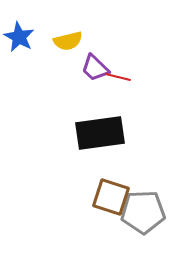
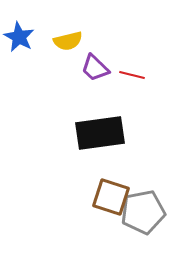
red line: moved 14 px right, 2 px up
gray pentagon: rotated 9 degrees counterclockwise
